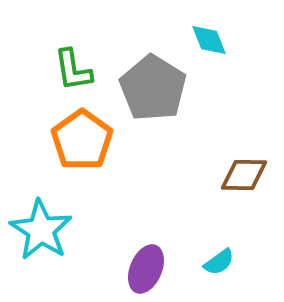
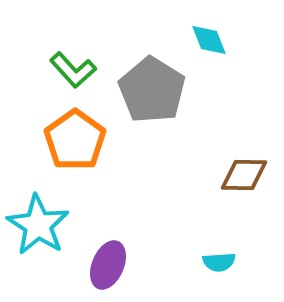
green L-shape: rotated 33 degrees counterclockwise
gray pentagon: moved 1 px left, 2 px down
orange pentagon: moved 7 px left
cyan star: moved 3 px left, 5 px up
cyan semicircle: rotated 32 degrees clockwise
purple ellipse: moved 38 px left, 4 px up
